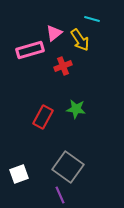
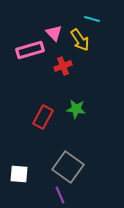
pink triangle: rotated 36 degrees counterclockwise
white square: rotated 24 degrees clockwise
